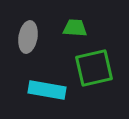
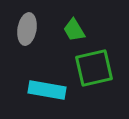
green trapezoid: moved 1 px left, 2 px down; rotated 125 degrees counterclockwise
gray ellipse: moved 1 px left, 8 px up
